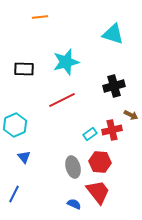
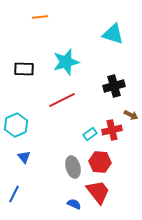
cyan hexagon: moved 1 px right
